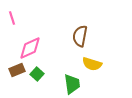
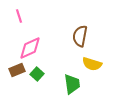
pink line: moved 7 px right, 2 px up
